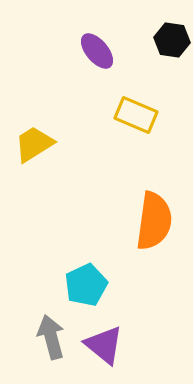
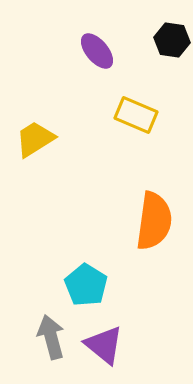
yellow trapezoid: moved 1 px right, 5 px up
cyan pentagon: rotated 15 degrees counterclockwise
